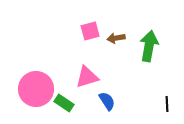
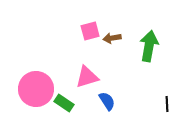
brown arrow: moved 4 px left
